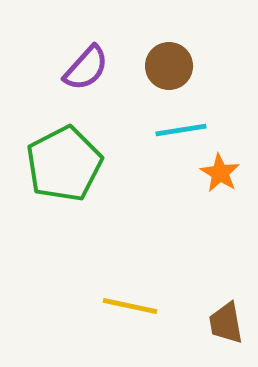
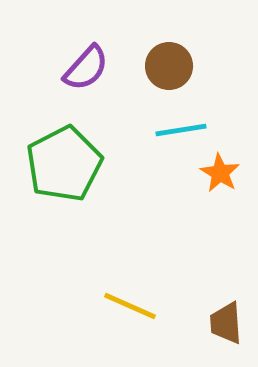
yellow line: rotated 12 degrees clockwise
brown trapezoid: rotated 6 degrees clockwise
